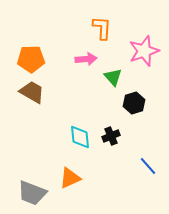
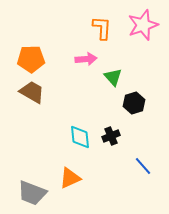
pink star: moved 1 px left, 26 px up
blue line: moved 5 px left
